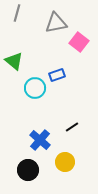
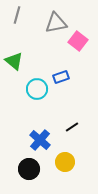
gray line: moved 2 px down
pink square: moved 1 px left, 1 px up
blue rectangle: moved 4 px right, 2 px down
cyan circle: moved 2 px right, 1 px down
black circle: moved 1 px right, 1 px up
